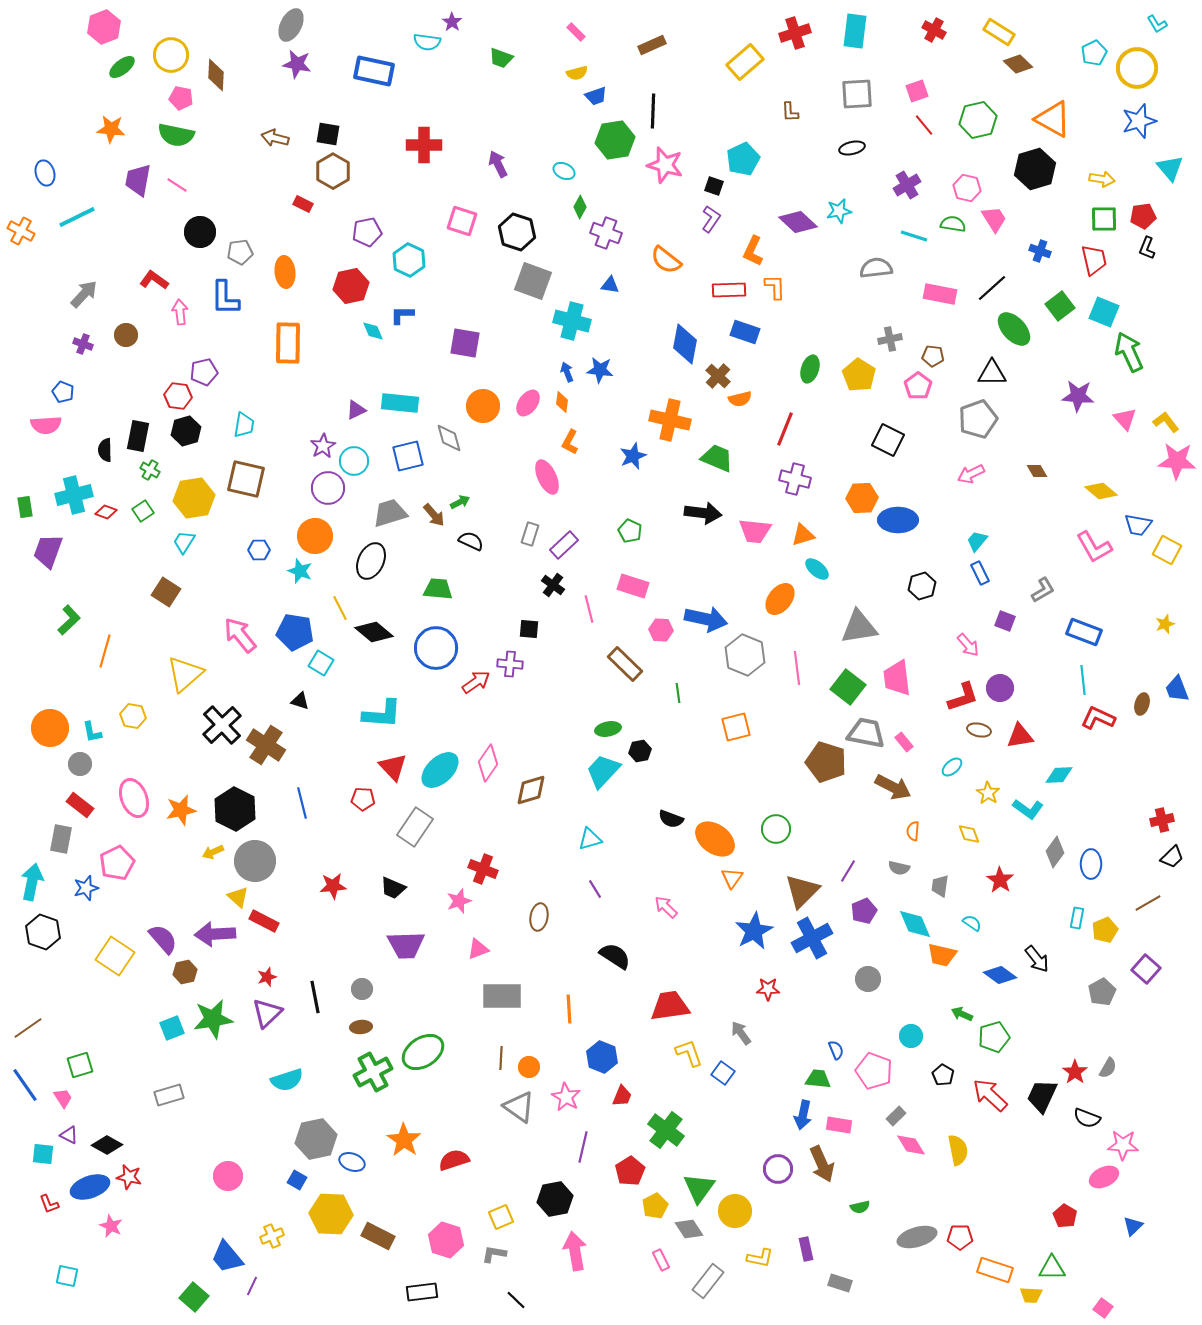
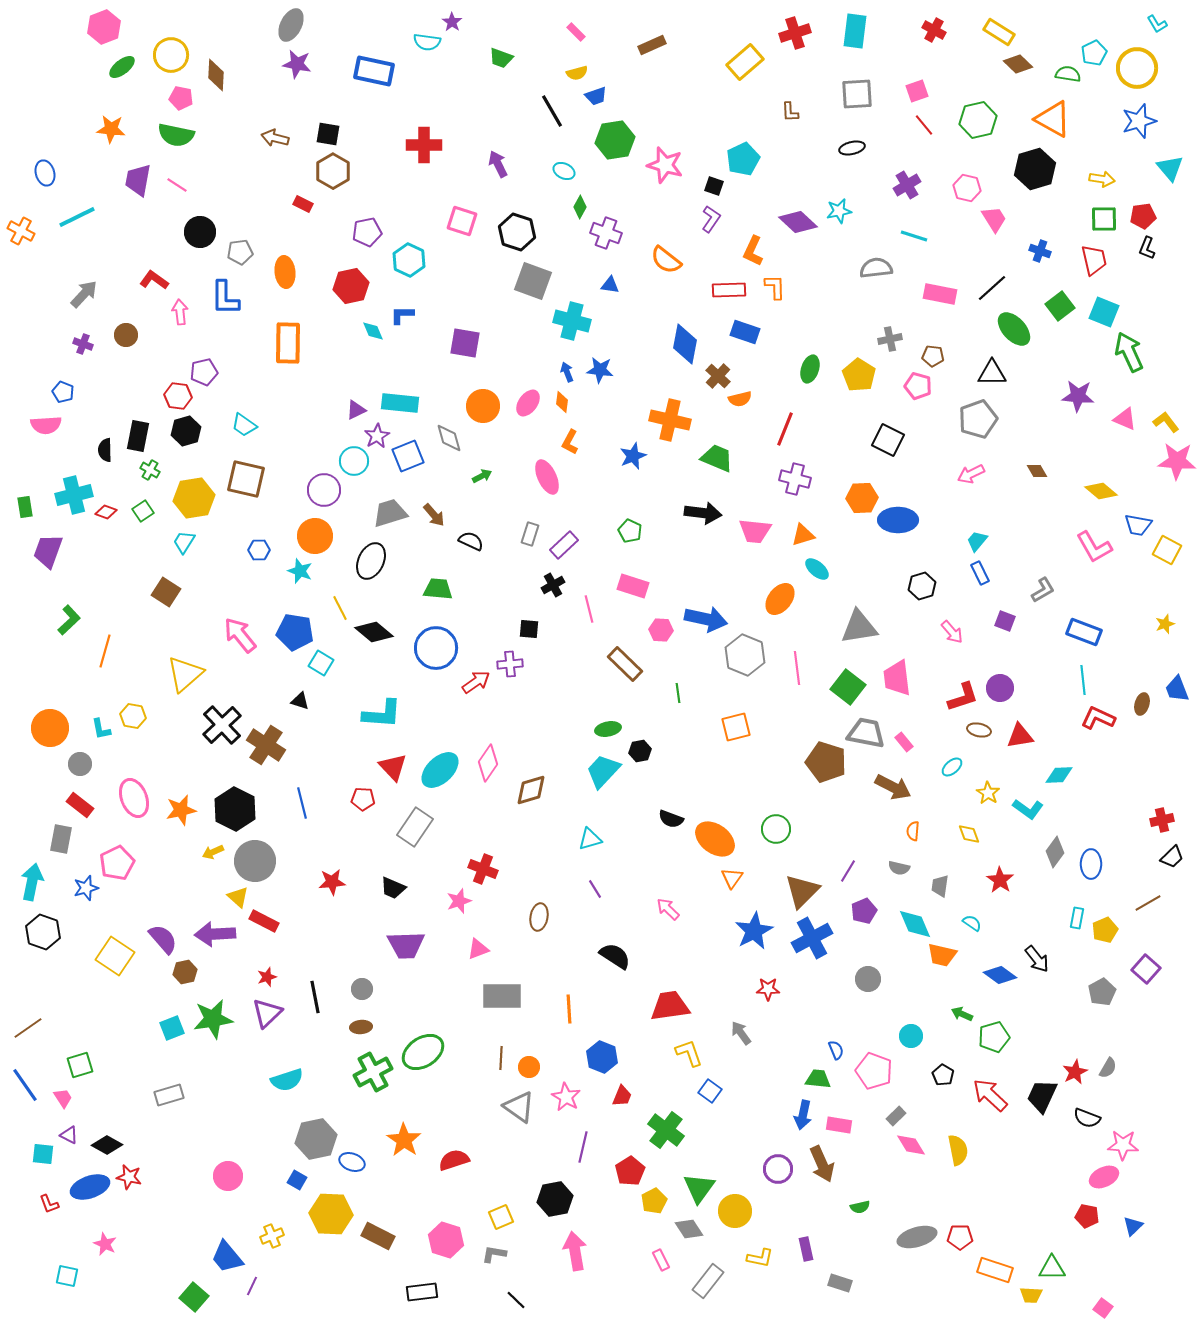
black line at (653, 111): moved 101 px left; rotated 32 degrees counterclockwise
green semicircle at (953, 224): moved 115 px right, 150 px up
pink pentagon at (918, 386): rotated 20 degrees counterclockwise
pink triangle at (1125, 419): rotated 25 degrees counterclockwise
cyan trapezoid at (244, 425): rotated 116 degrees clockwise
purple star at (323, 446): moved 54 px right, 10 px up
blue square at (408, 456): rotated 8 degrees counterclockwise
purple circle at (328, 488): moved 4 px left, 2 px down
green arrow at (460, 502): moved 22 px right, 26 px up
black cross at (553, 585): rotated 25 degrees clockwise
pink arrow at (968, 645): moved 16 px left, 13 px up
purple cross at (510, 664): rotated 10 degrees counterclockwise
cyan L-shape at (92, 732): moved 9 px right, 3 px up
red star at (333, 886): moved 1 px left, 4 px up
pink arrow at (666, 907): moved 2 px right, 2 px down
red star at (1075, 1072): rotated 10 degrees clockwise
blue square at (723, 1073): moved 13 px left, 18 px down
yellow pentagon at (655, 1206): moved 1 px left, 5 px up
red pentagon at (1065, 1216): moved 22 px right; rotated 20 degrees counterclockwise
pink star at (111, 1226): moved 6 px left, 18 px down
